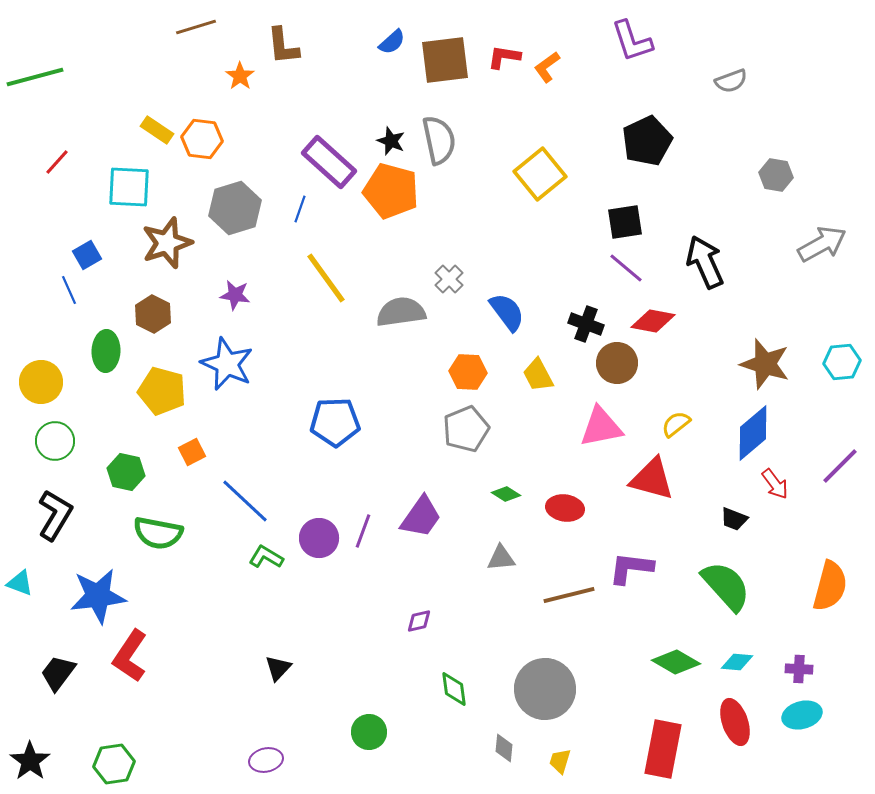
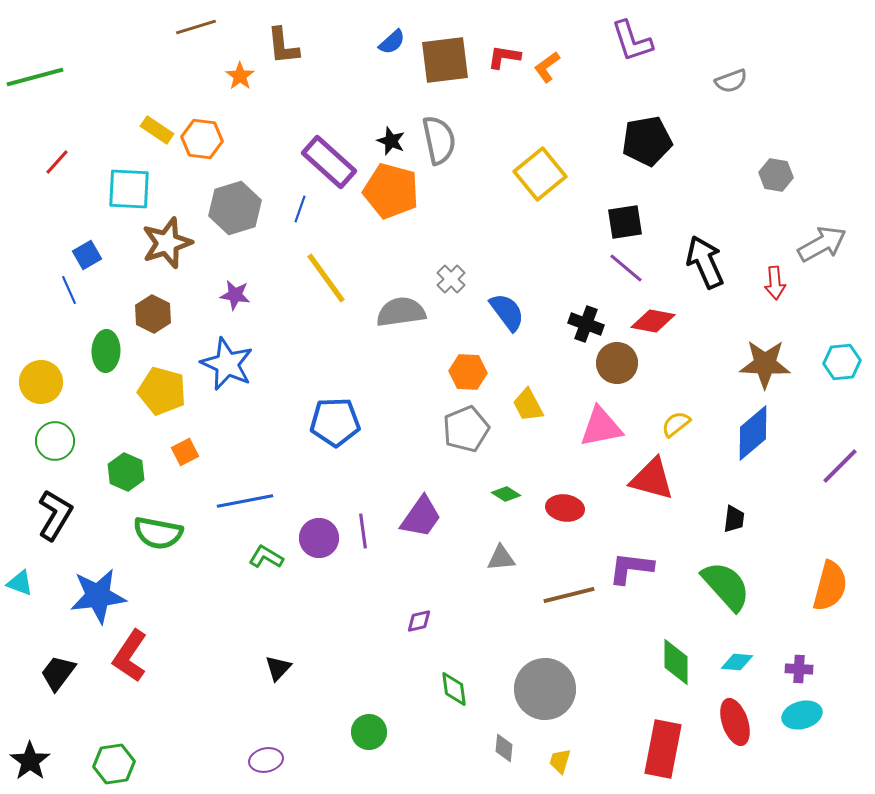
black pentagon at (647, 141): rotated 15 degrees clockwise
cyan square at (129, 187): moved 2 px down
gray cross at (449, 279): moved 2 px right
brown star at (765, 364): rotated 15 degrees counterclockwise
yellow trapezoid at (538, 375): moved 10 px left, 30 px down
orange square at (192, 452): moved 7 px left
green hexagon at (126, 472): rotated 12 degrees clockwise
red arrow at (775, 484): moved 201 px up; rotated 32 degrees clockwise
blue line at (245, 501): rotated 54 degrees counterclockwise
black trapezoid at (734, 519): rotated 104 degrees counterclockwise
purple line at (363, 531): rotated 28 degrees counterclockwise
green diamond at (676, 662): rotated 60 degrees clockwise
